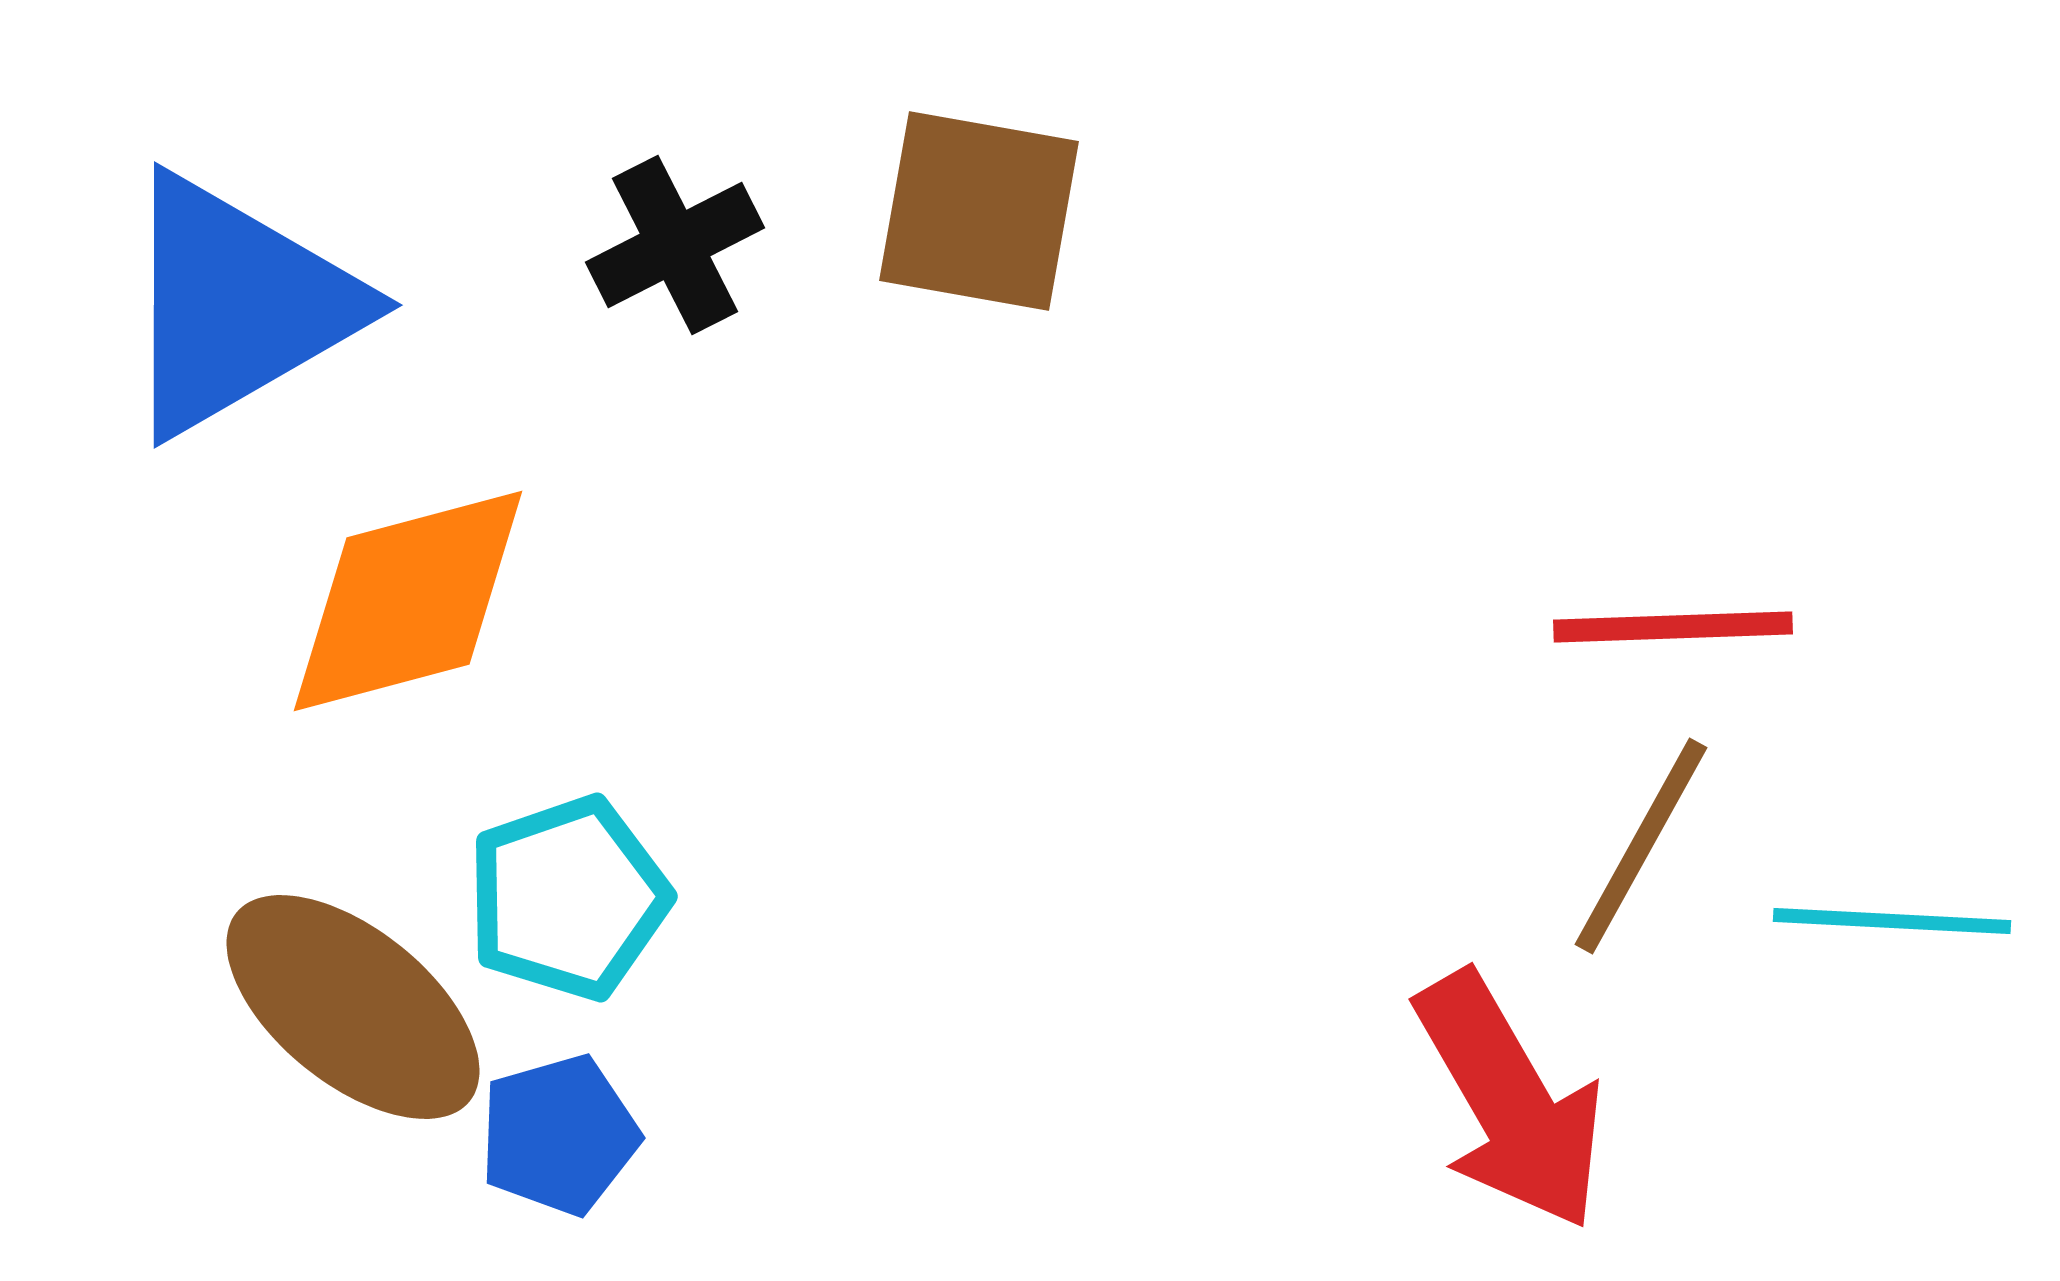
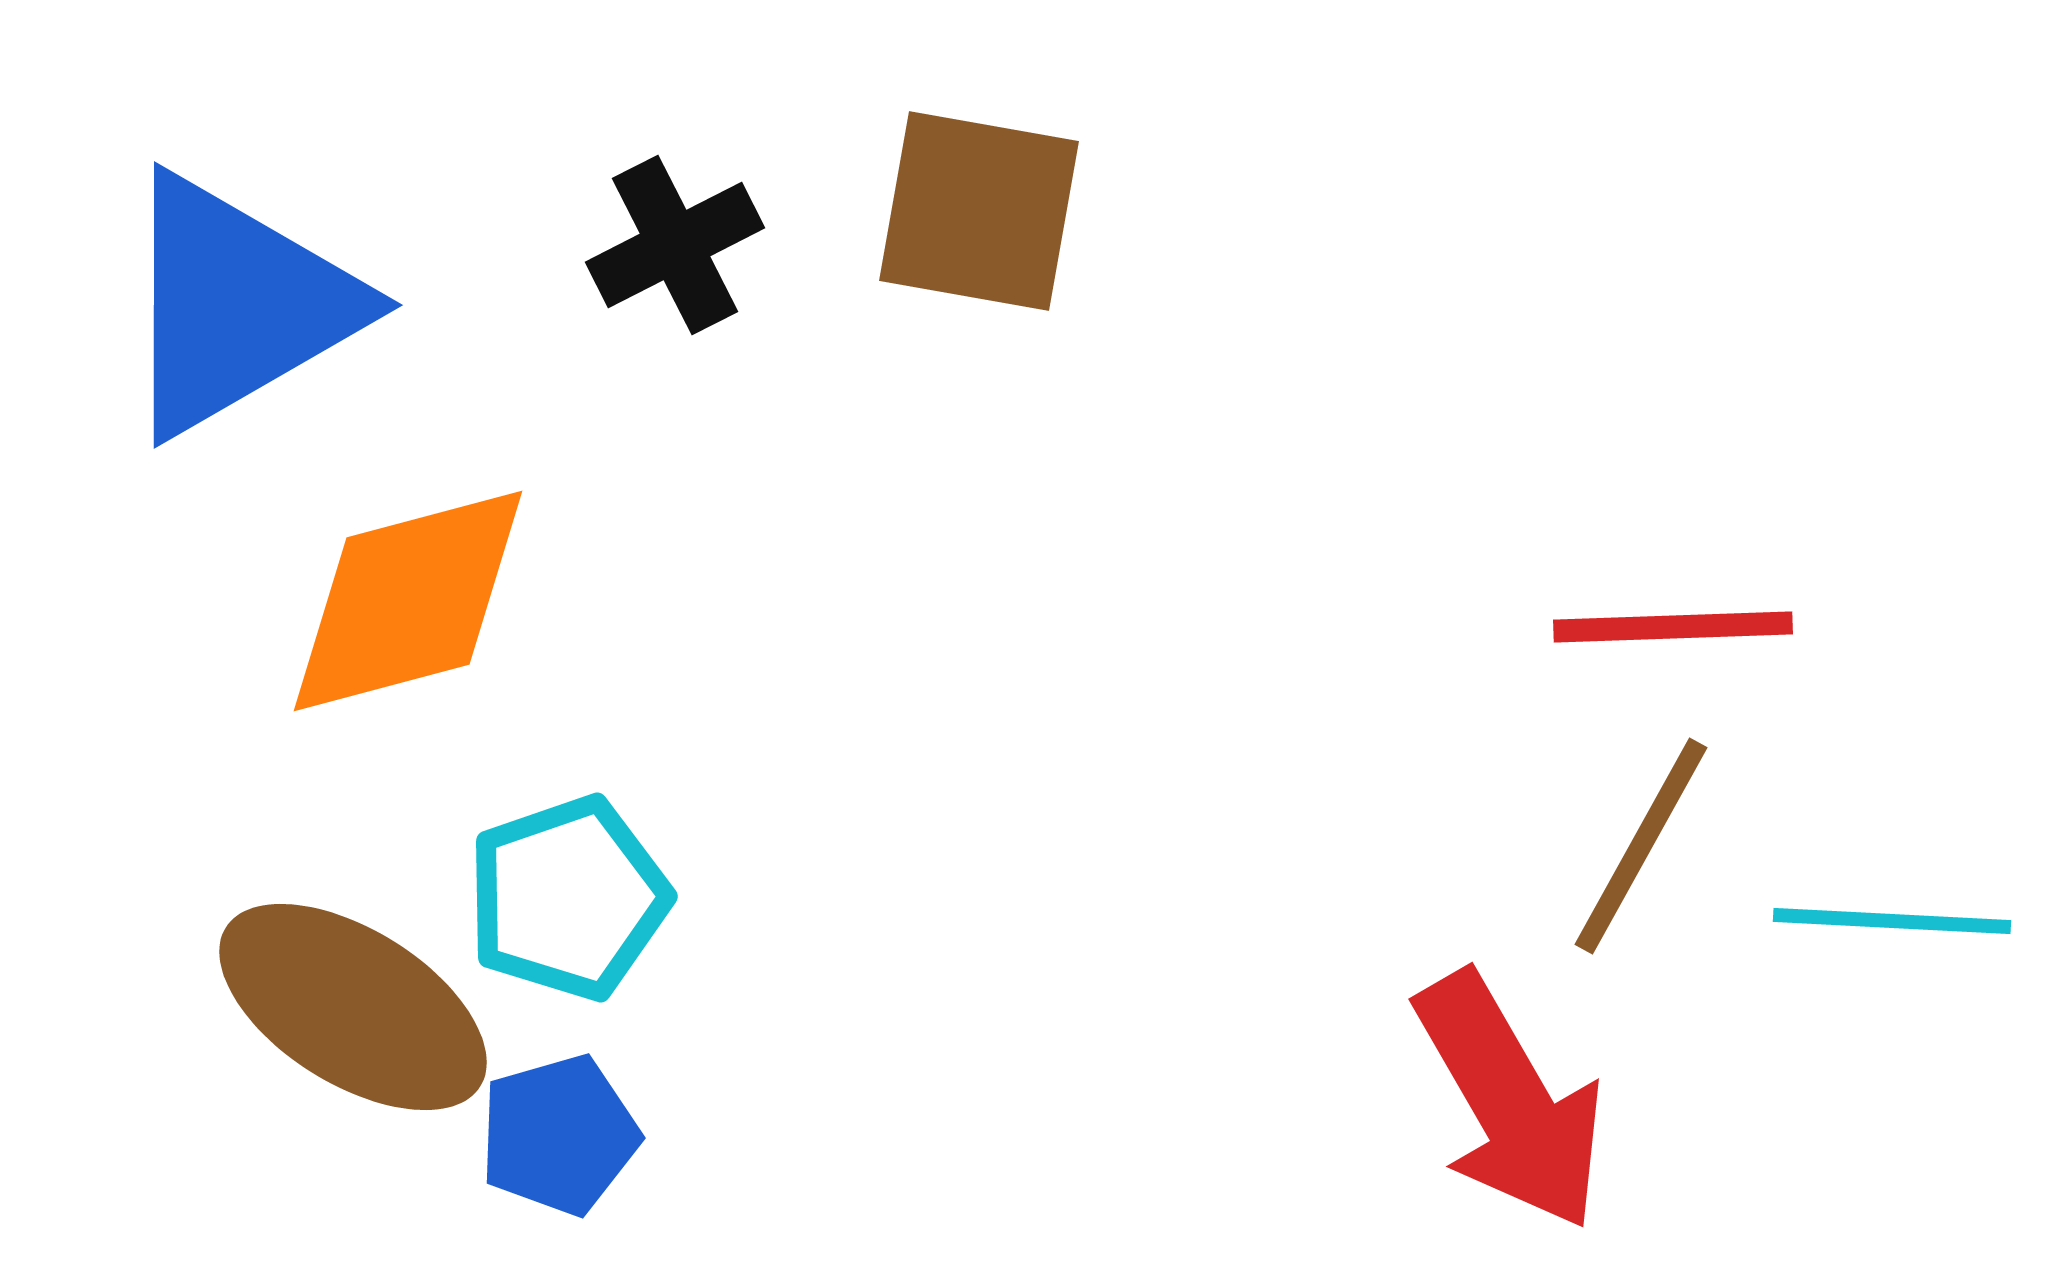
brown ellipse: rotated 7 degrees counterclockwise
